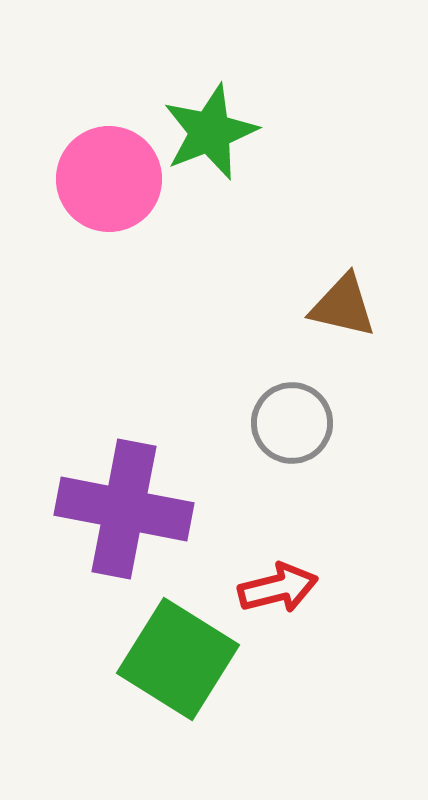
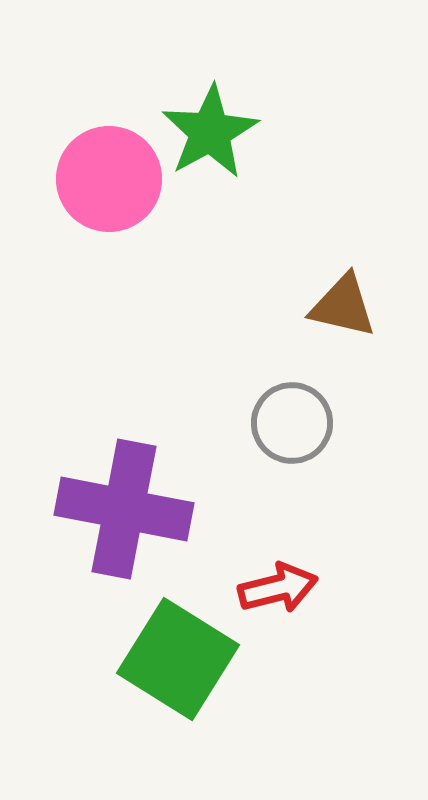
green star: rotated 8 degrees counterclockwise
